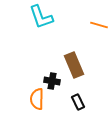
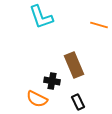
orange semicircle: rotated 65 degrees counterclockwise
